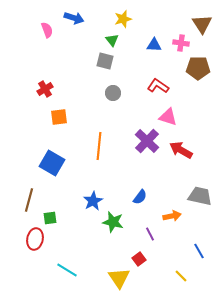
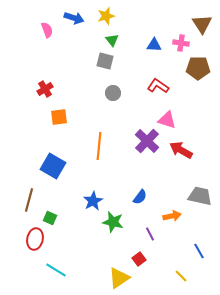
yellow star: moved 17 px left, 3 px up
pink triangle: moved 1 px left, 3 px down
blue square: moved 1 px right, 3 px down
green square: rotated 32 degrees clockwise
cyan line: moved 11 px left
yellow triangle: rotated 30 degrees clockwise
